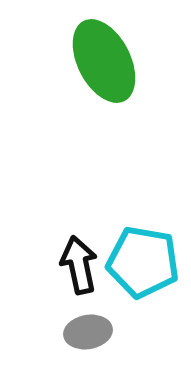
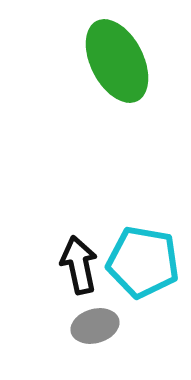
green ellipse: moved 13 px right
gray ellipse: moved 7 px right, 6 px up; rotated 6 degrees counterclockwise
